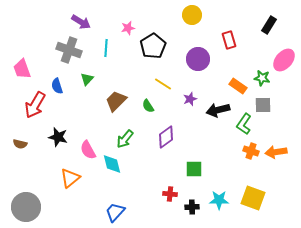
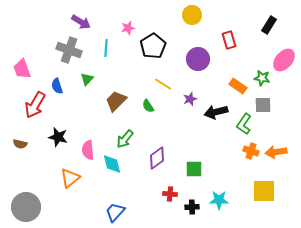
black arrow: moved 2 px left, 2 px down
purple diamond: moved 9 px left, 21 px down
pink semicircle: rotated 24 degrees clockwise
yellow square: moved 11 px right, 7 px up; rotated 20 degrees counterclockwise
